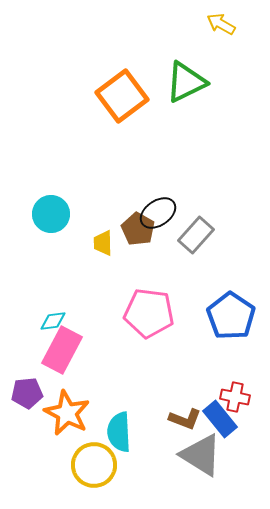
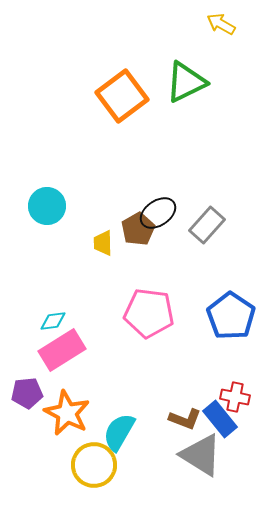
cyan circle: moved 4 px left, 8 px up
brown pentagon: rotated 12 degrees clockwise
gray rectangle: moved 11 px right, 10 px up
pink rectangle: rotated 30 degrees clockwise
cyan semicircle: rotated 33 degrees clockwise
